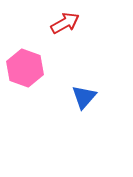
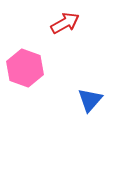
blue triangle: moved 6 px right, 3 px down
